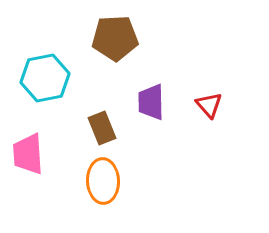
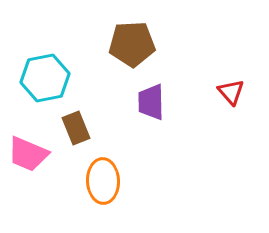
brown pentagon: moved 17 px right, 6 px down
red triangle: moved 22 px right, 13 px up
brown rectangle: moved 26 px left
pink trapezoid: rotated 63 degrees counterclockwise
